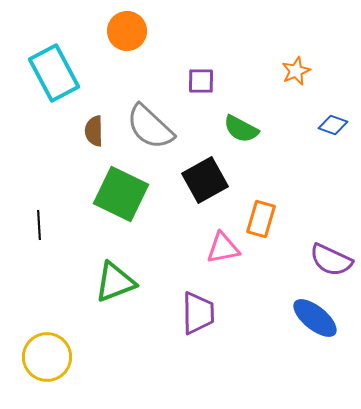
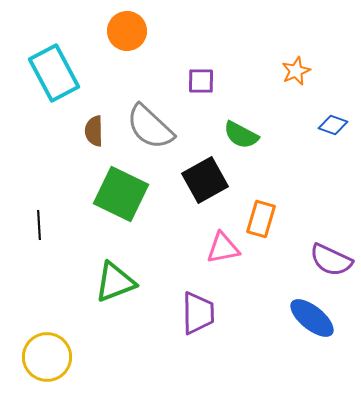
green semicircle: moved 6 px down
blue ellipse: moved 3 px left
